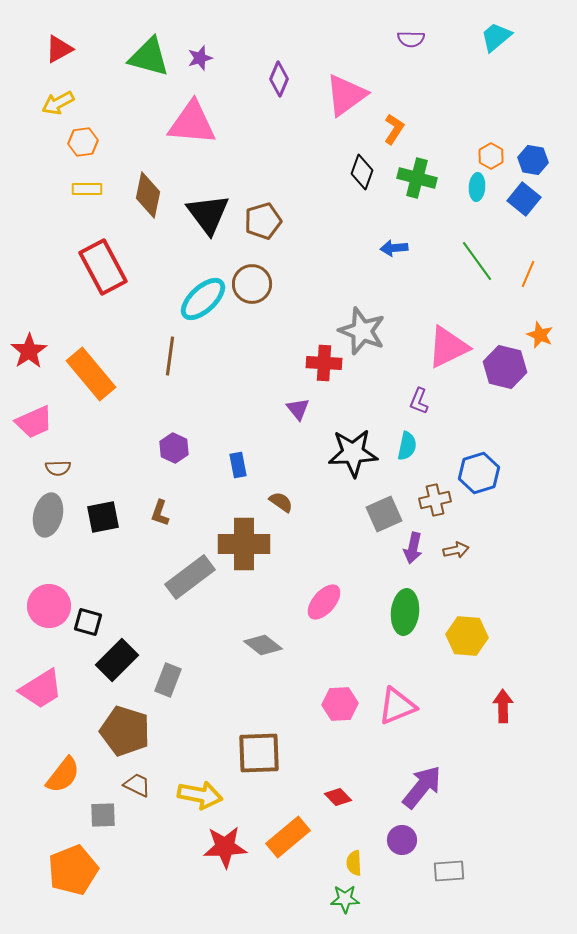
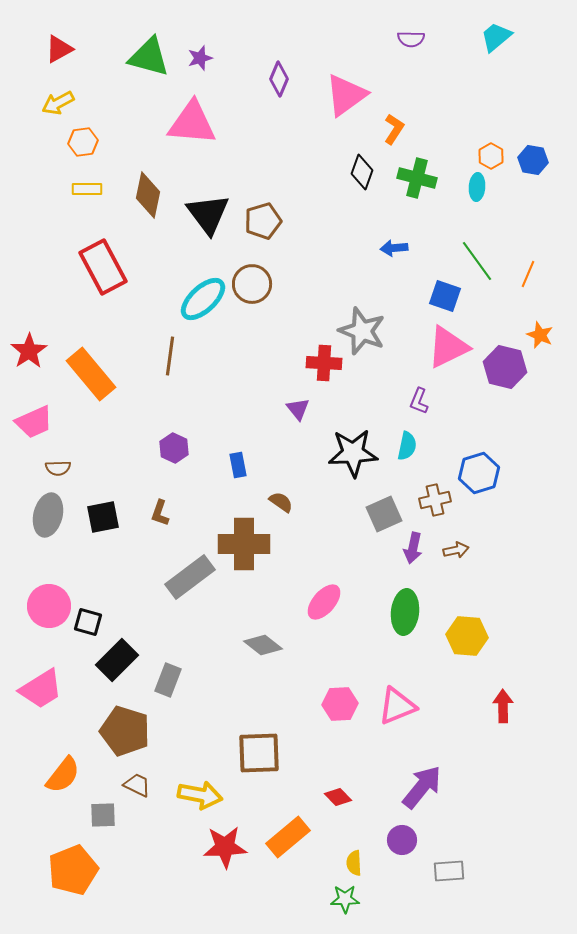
blue square at (524, 199): moved 79 px left, 97 px down; rotated 20 degrees counterclockwise
